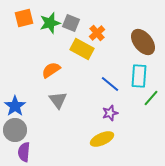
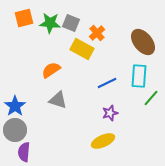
green star: rotated 20 degrees clockwise
blue line: moved 3 px left, 1 px up; rotated 66 degrees counterclockwise
gray triangle: rotated 36 degrees counterclockwise
yellow ellipse: moved 1 px right, 2 px down
